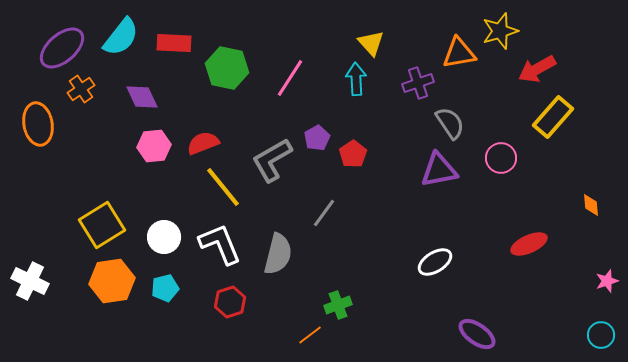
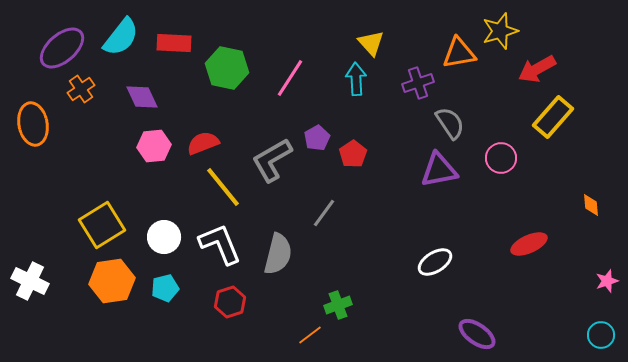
orange ellipse at (38, 124): moved 5 px left
